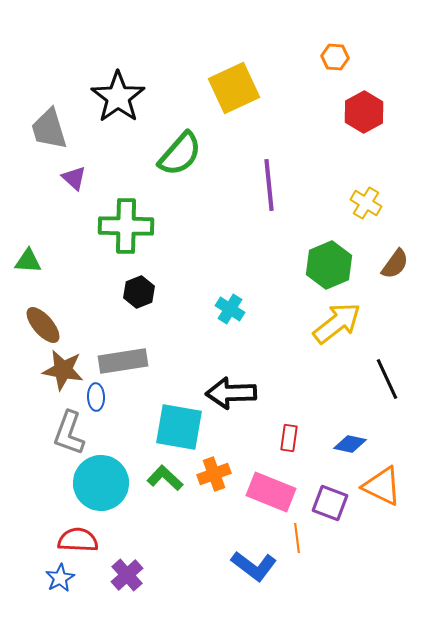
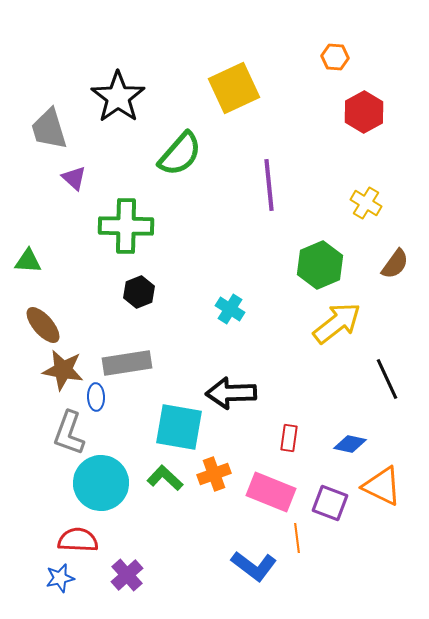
green hexagon: moved 9 px left
gray rectangle: moved 4 px right, 2 px down
blue star: rotated 16 degrees clockwise
